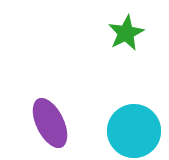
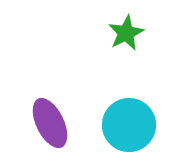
cyan circle: moved 5 px left, 6 px up
